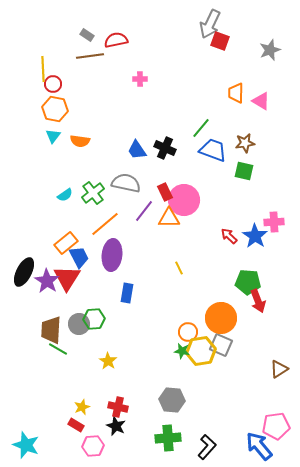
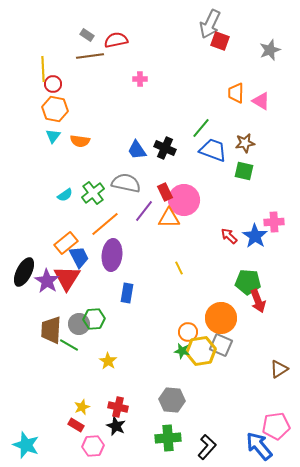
green line at (58, 349): moved 11 px right, 4 px up
